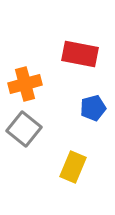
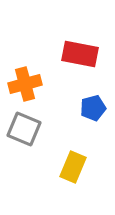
gray square: rotated 16 degrees counterclockwise
